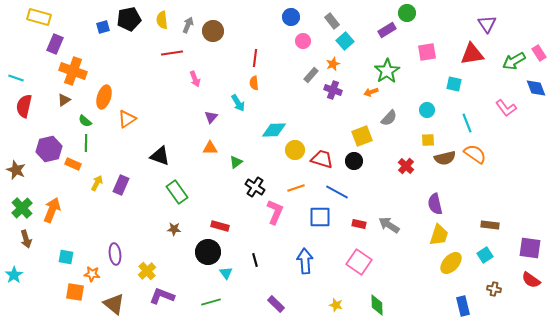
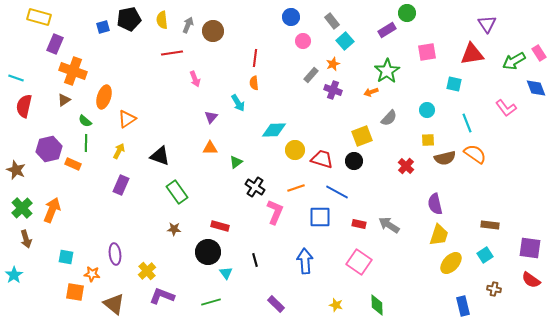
yellow arrow at (97, 183): moved 22 px right, 32 px up
